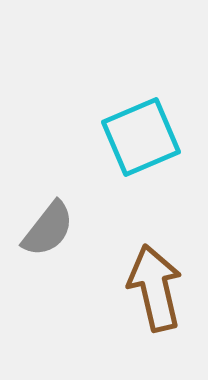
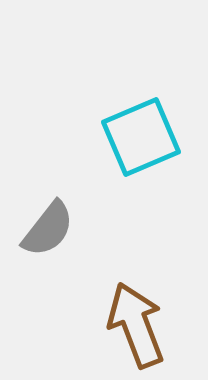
brown arrow: moved 19 px left, 37 px down; rotated 8 degrees counterclockwise
